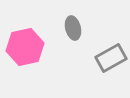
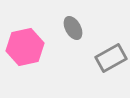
gray ellipse: rotated 15 degrees counterclockwise
